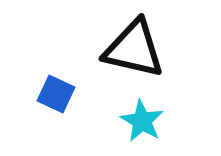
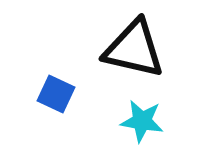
cyan star: rotated 21 degrees counterclockwise
